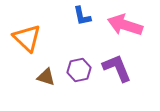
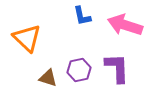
purple L-shape: rotated 20 degrees clockwise
brown triangle: moved 2 px right, 1 px down
